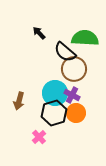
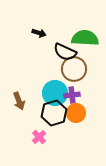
black arrow: rotated 152 degrees clockwise
black semicircle: rotated 15 degrees counterclockwise
purple cross: rotated 35 degrees counterclockwise
brown arrow: rotated 36 degrees counterclockwise
